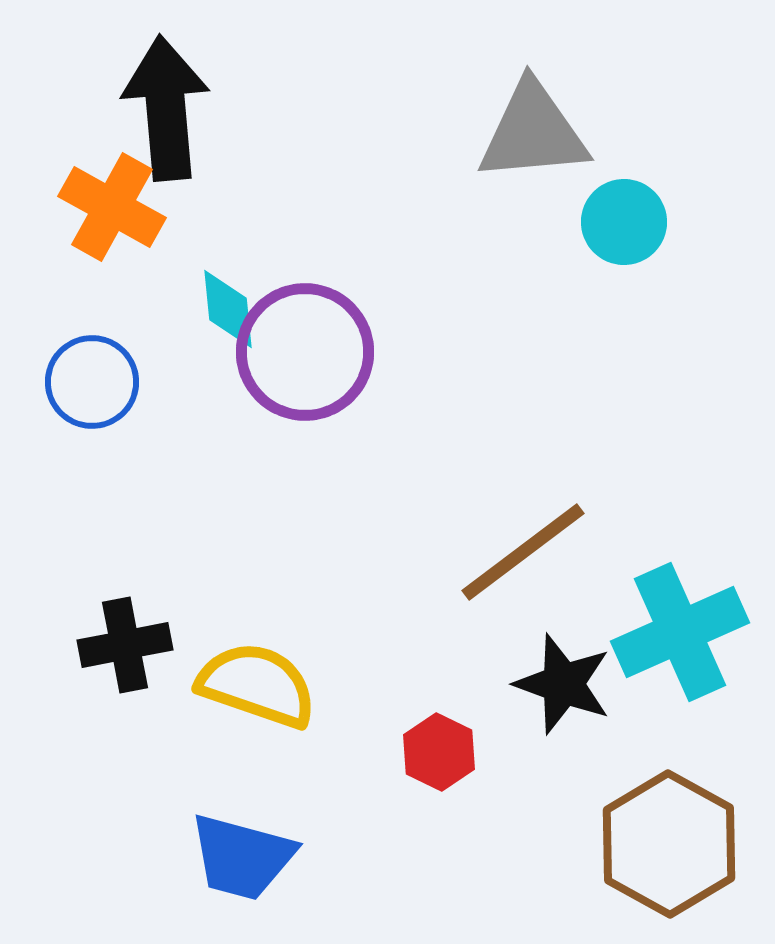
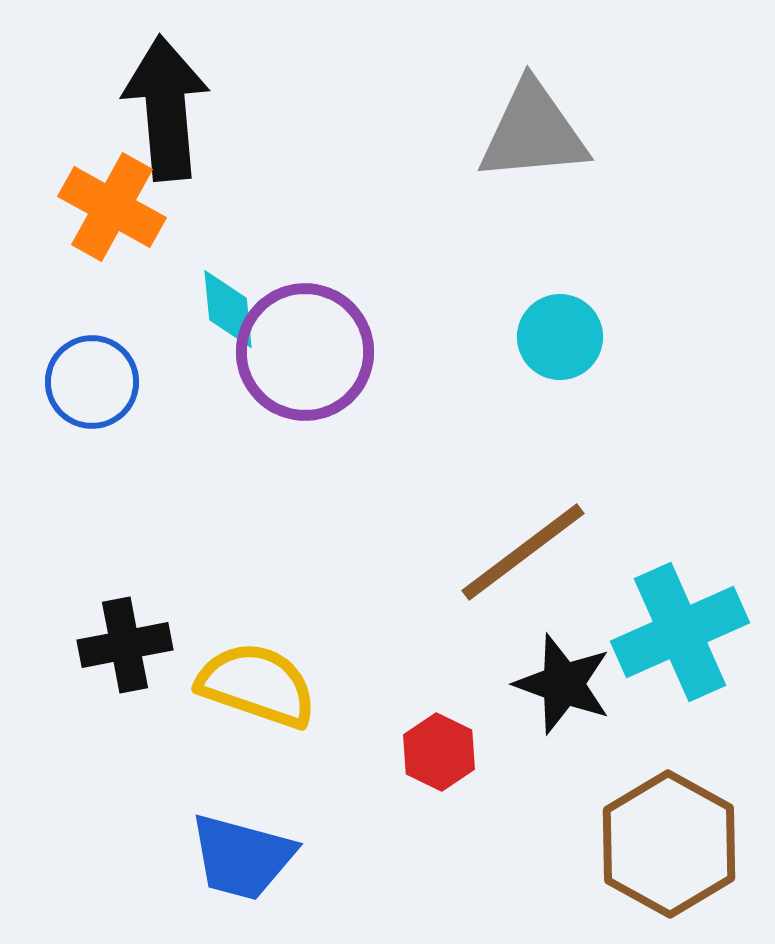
cyan circle: moved 64 px left, 115 px down
